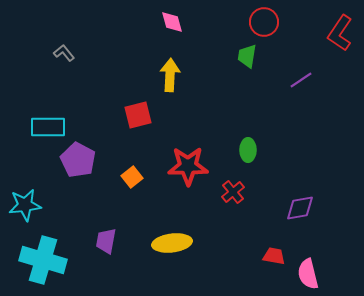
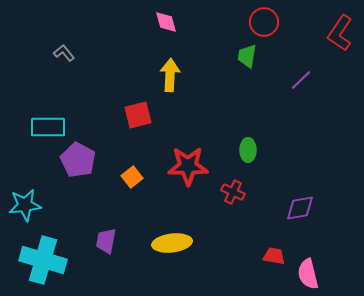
pink diamond: moved 6 px left
purple line: rotated 10 degrees counterclockwise
red cross: rotated 25 degrees counterclockwise
